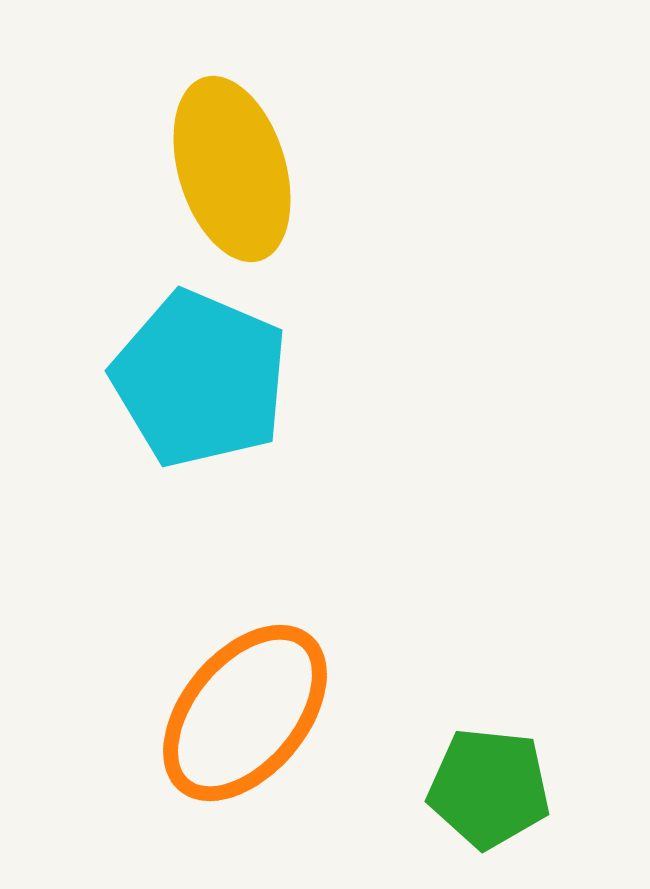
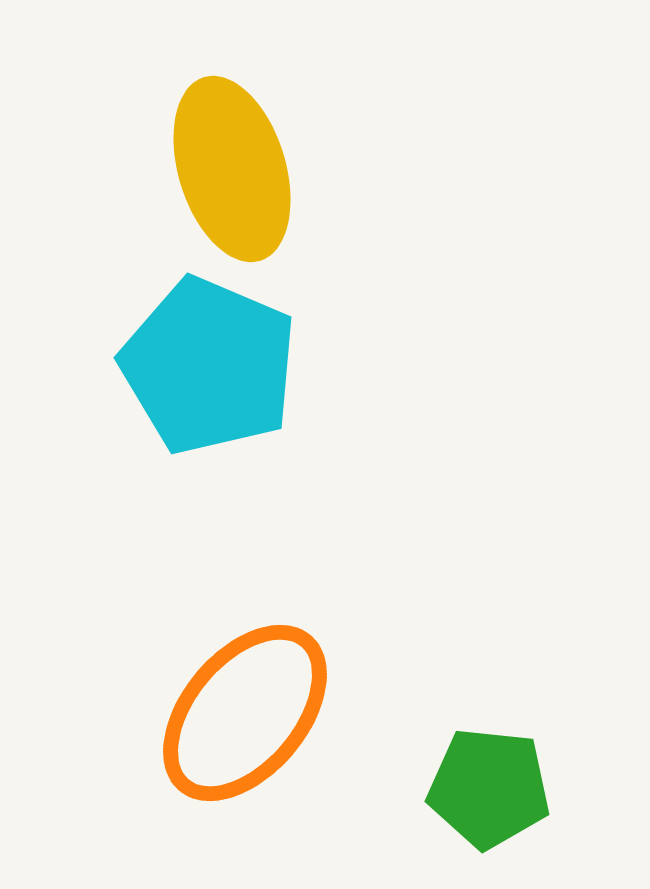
cyan pentagon: moved 9 px right, 13 px up
